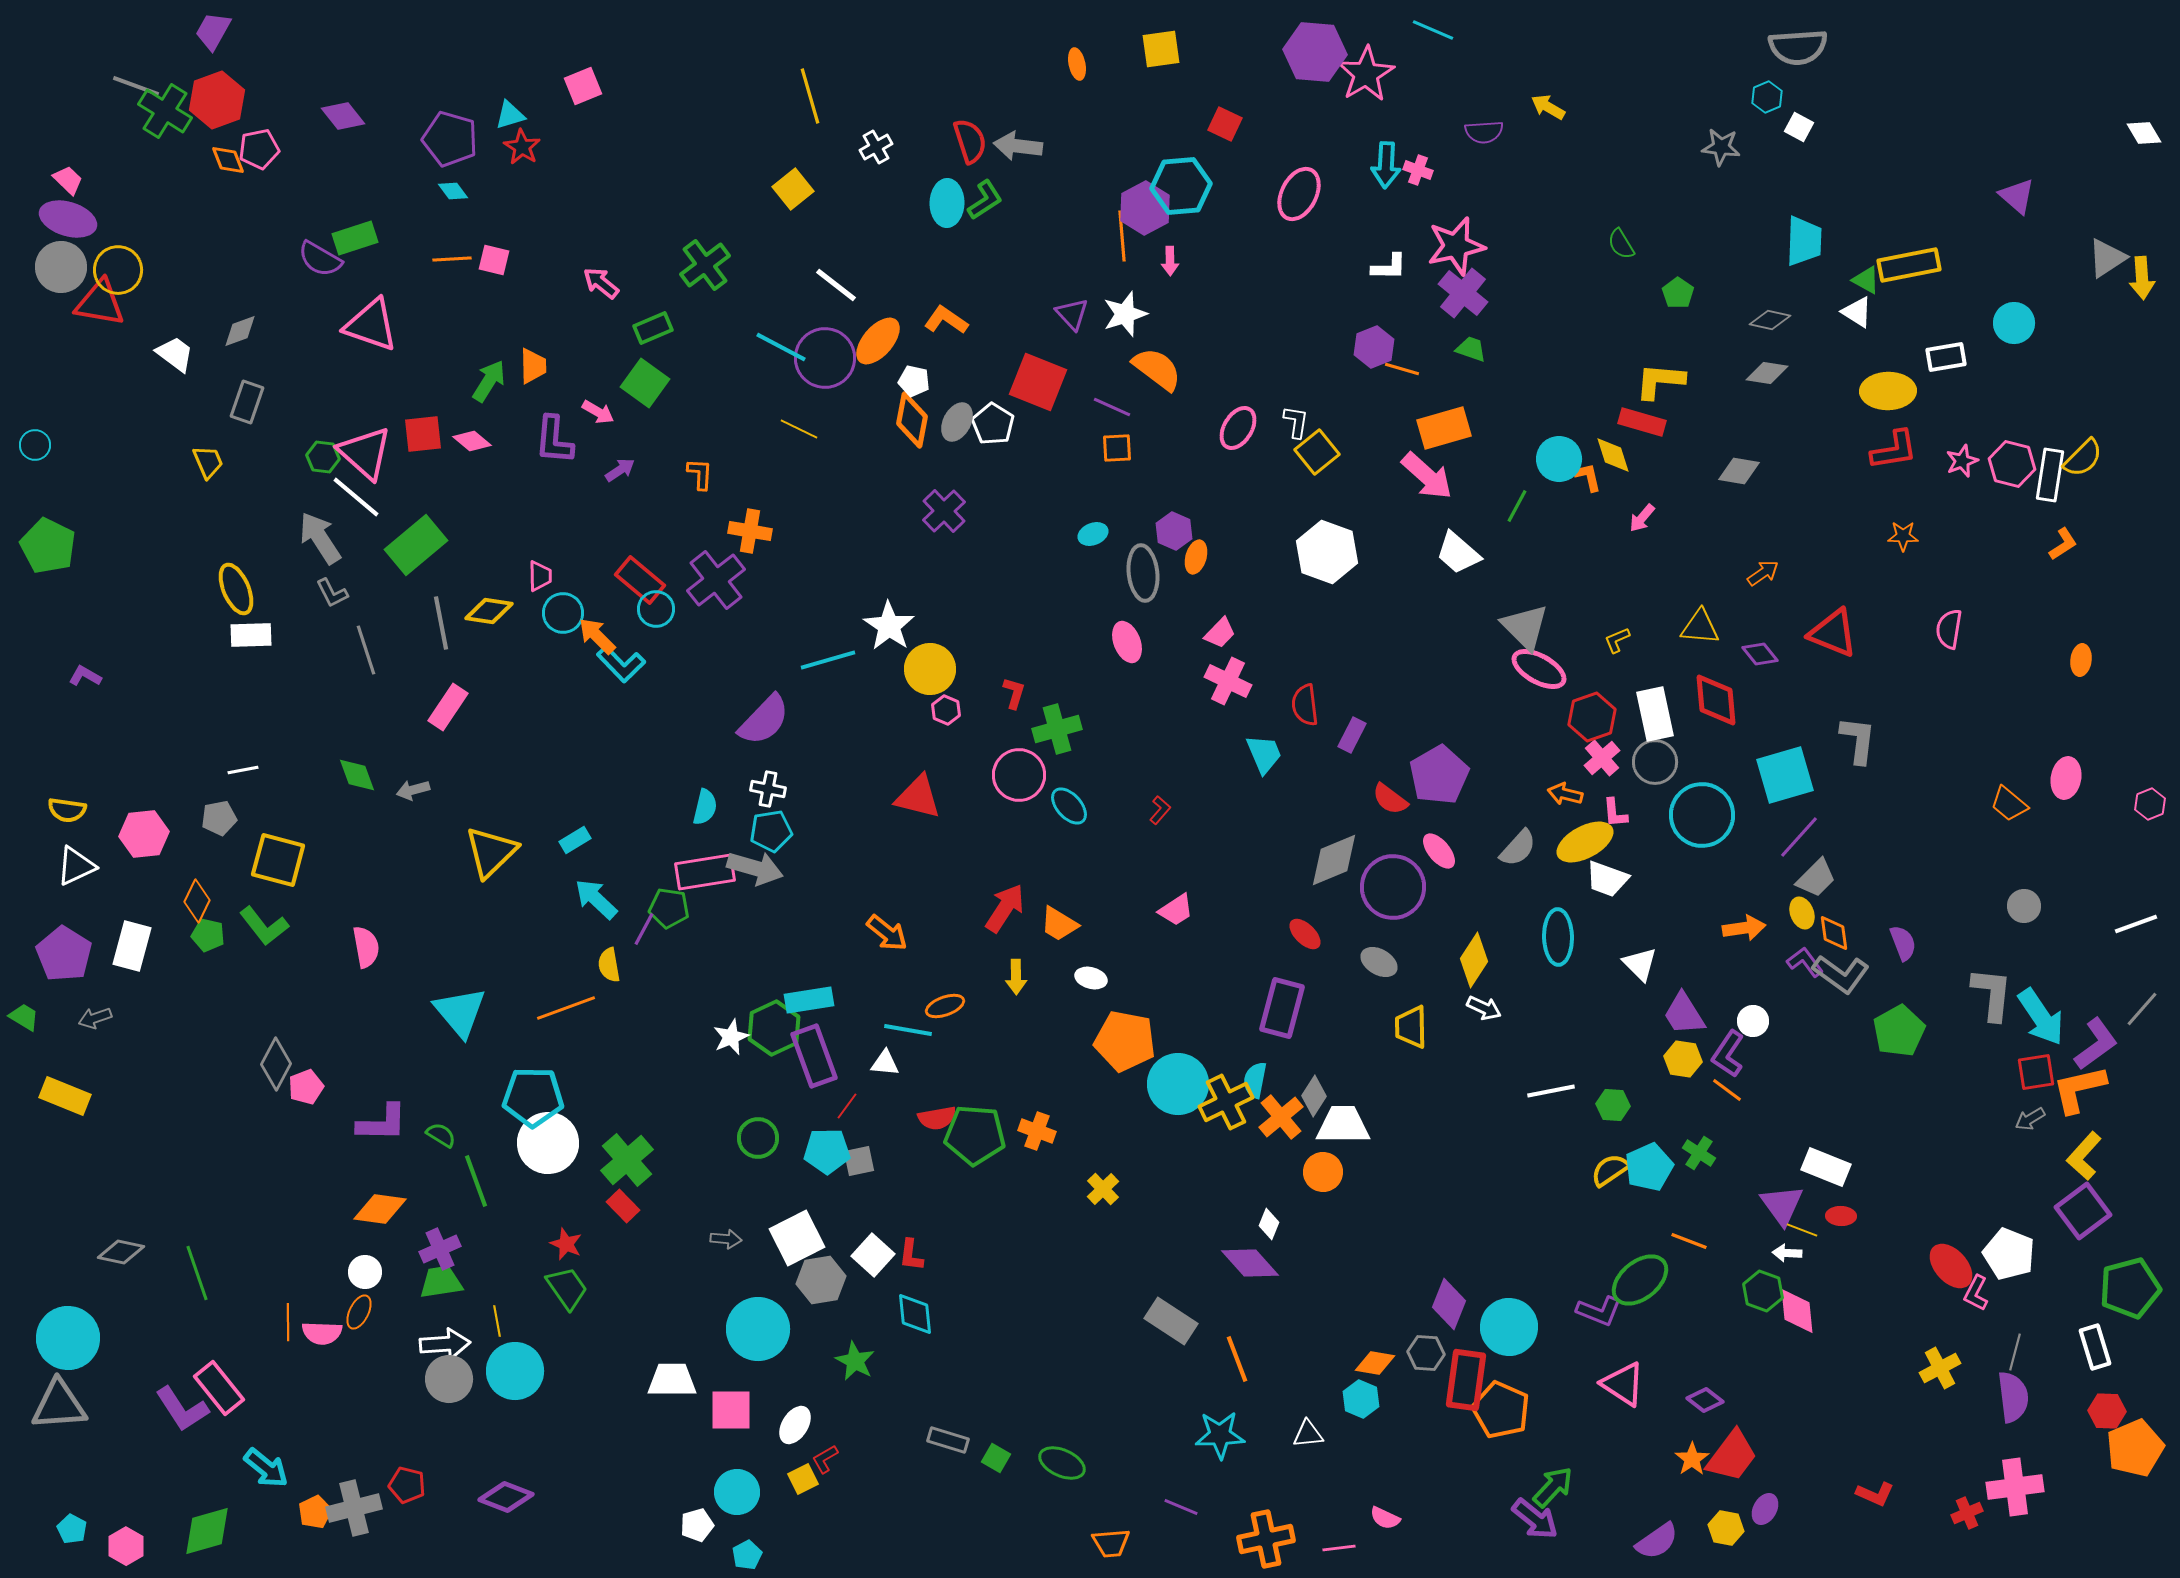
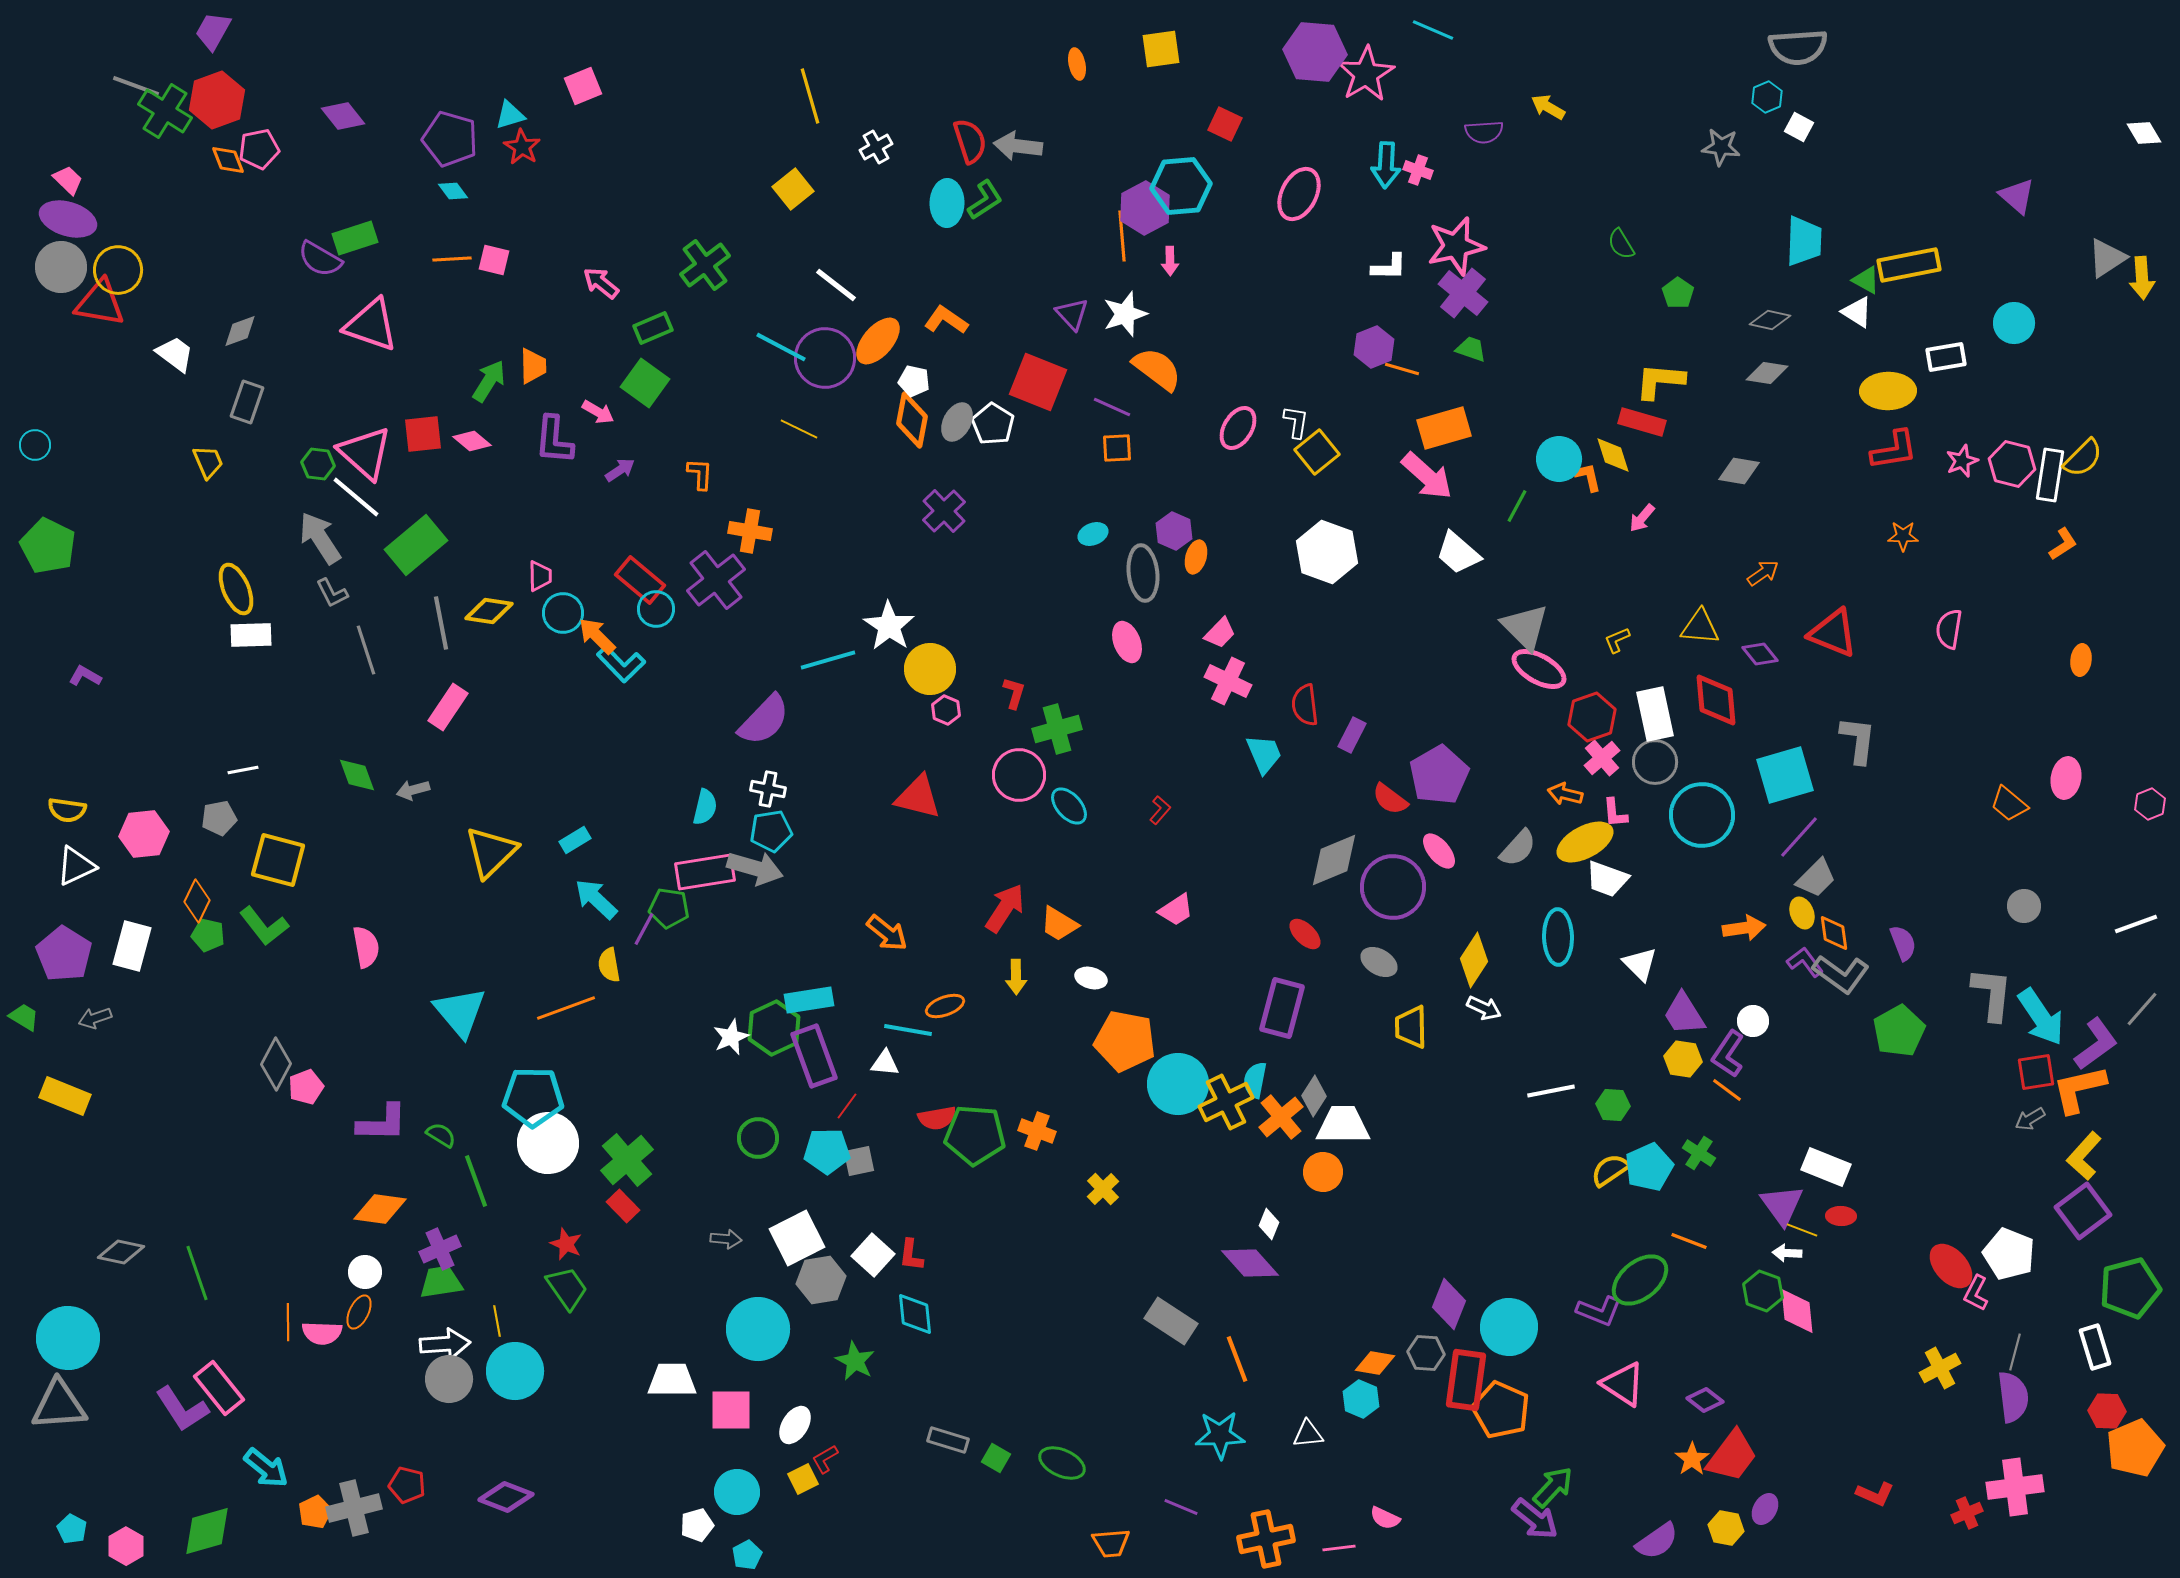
green hexagon at (323, 457): moved 5 px left, 7 px down
